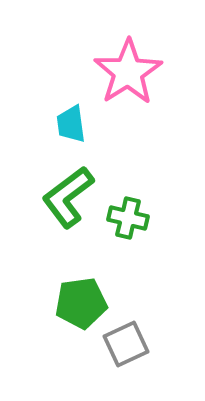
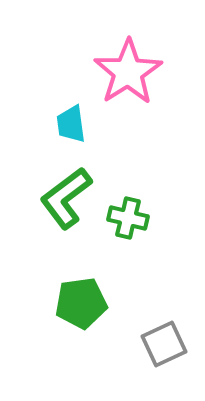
green L-shape: moved 2 px left, 1 px down
gray square: moved 38 px right
